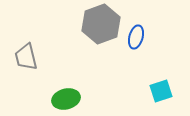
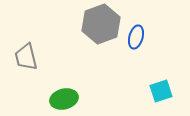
green ellipse: moved 2 px left
